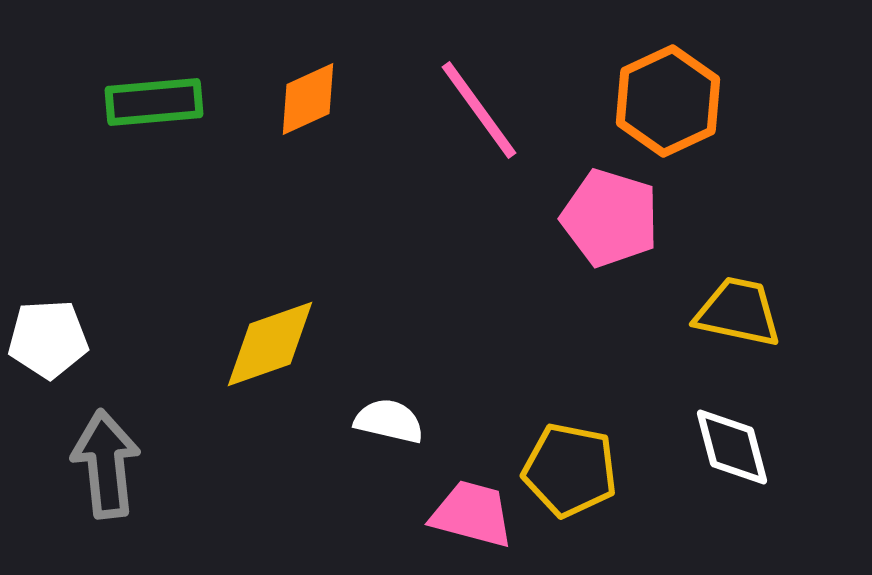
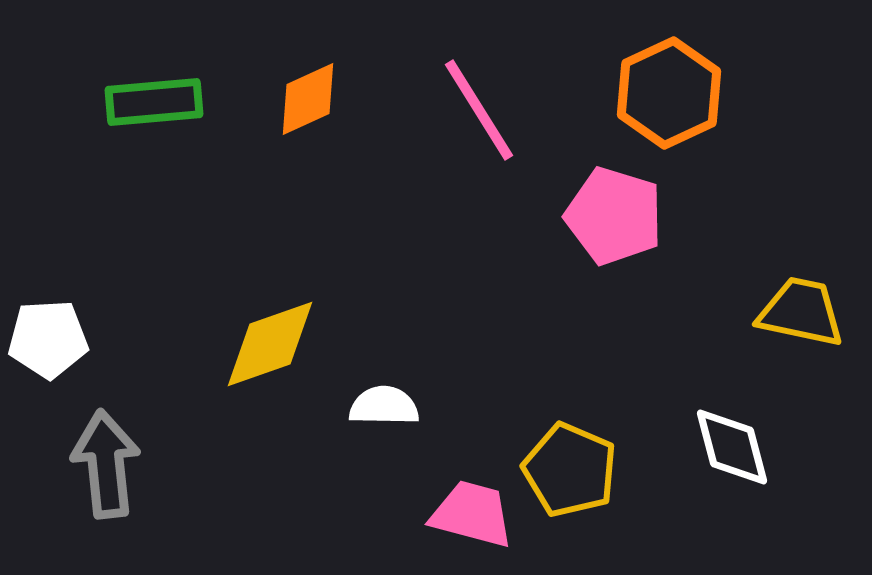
orange hexagon: moved 1 px right, 8 px up
pink line: rotated 4 degrees clockwise
pink pentagon: moved 4 px right, 2 px up
yellow trapezoid: moved 63 px right
white semicircle: moved 5 px left, 15 px up; rotated 12 degrees counterclockwise
yellow pentagon: rotated 12 degrees clockwise
